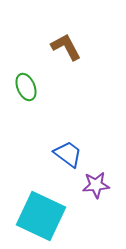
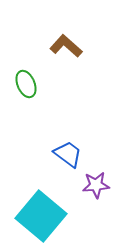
brown L-shape: moved 1 px up; rotated 20 degrees counterclockwise
green ellipse: moved 3 px up
cyan square: rotated 15 degrees clockwise
